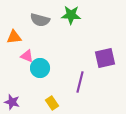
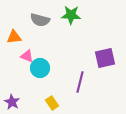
purple star: rotated 14 degrees clockwise
